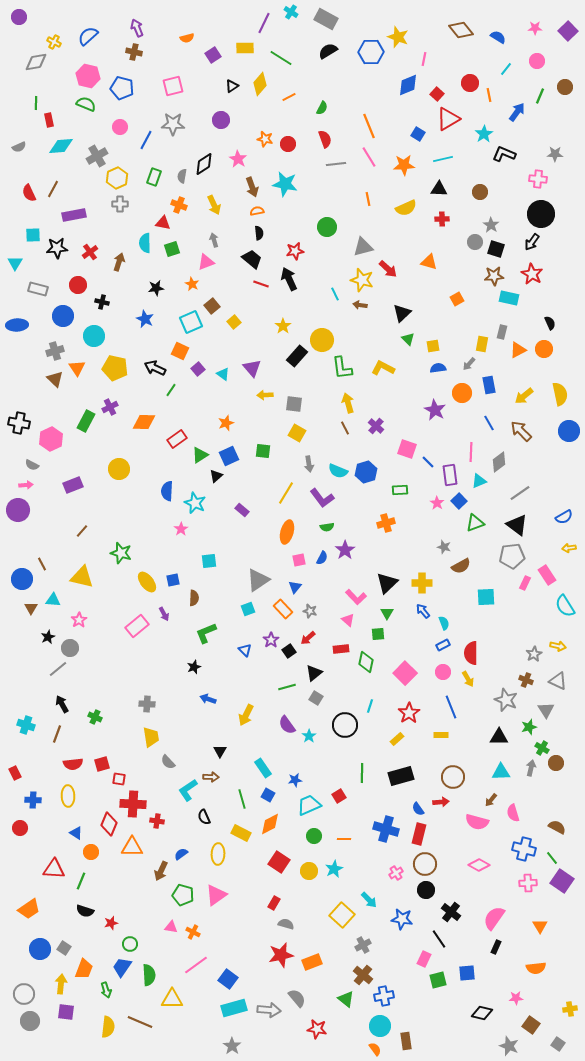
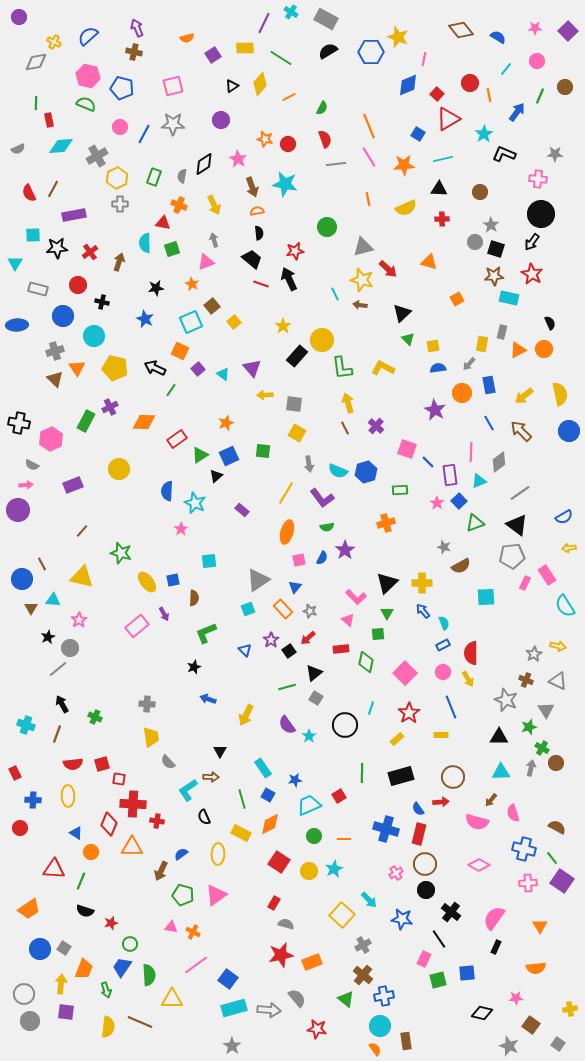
blue line at (146, 140): moved 2 px left, 6 px up
gray semicircle at (19, 147): moved 1 px left, 2 px down
cyan line at (370, 706): moved 1 px right, 2 px down
